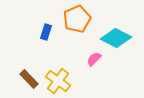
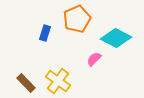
blue rectangle: moved 1 px left, 1 px down
brown rectangle: moved 3 px left, 4 px down
